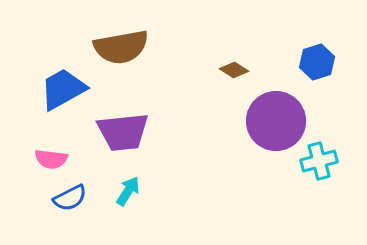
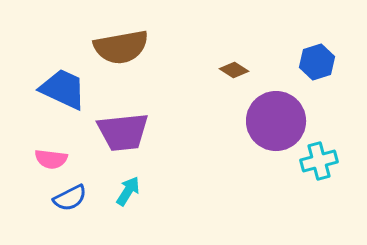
blue trapezoid: rotated 54 degrees clockwise
